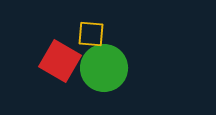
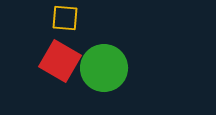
yellow square: moved 26 px left, 16 px up
